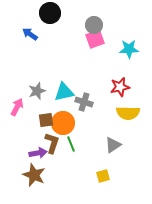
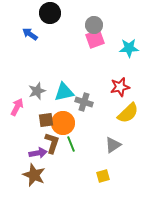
cyan star: moved 1 px up
yellow semicircle: rotated 45 degrees counterclockwise
